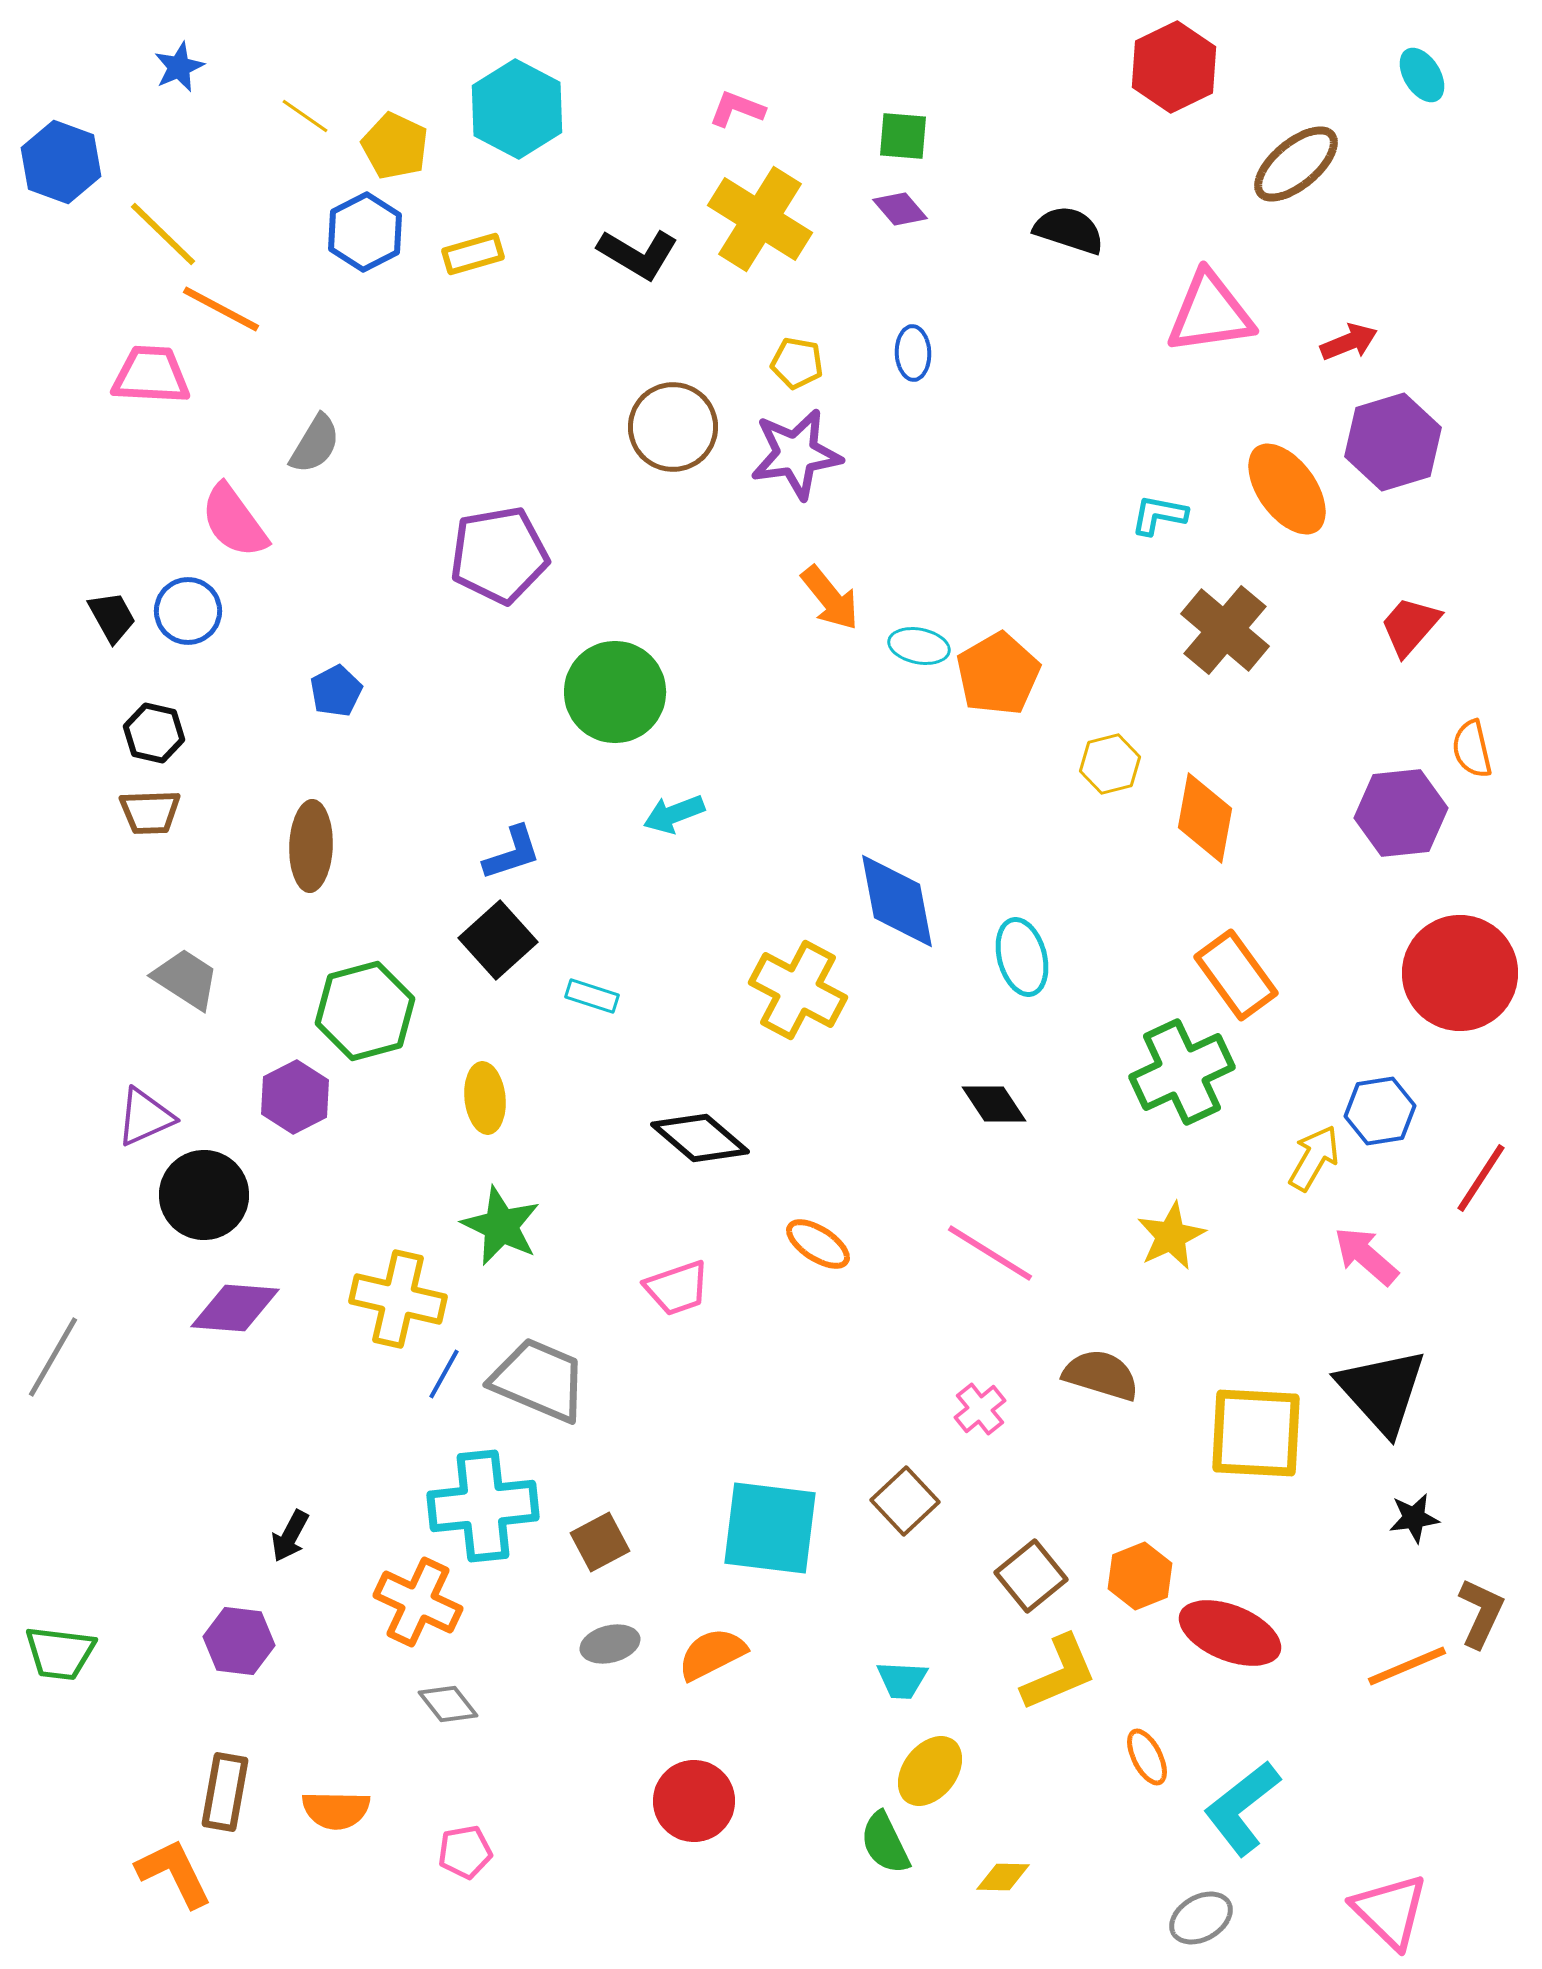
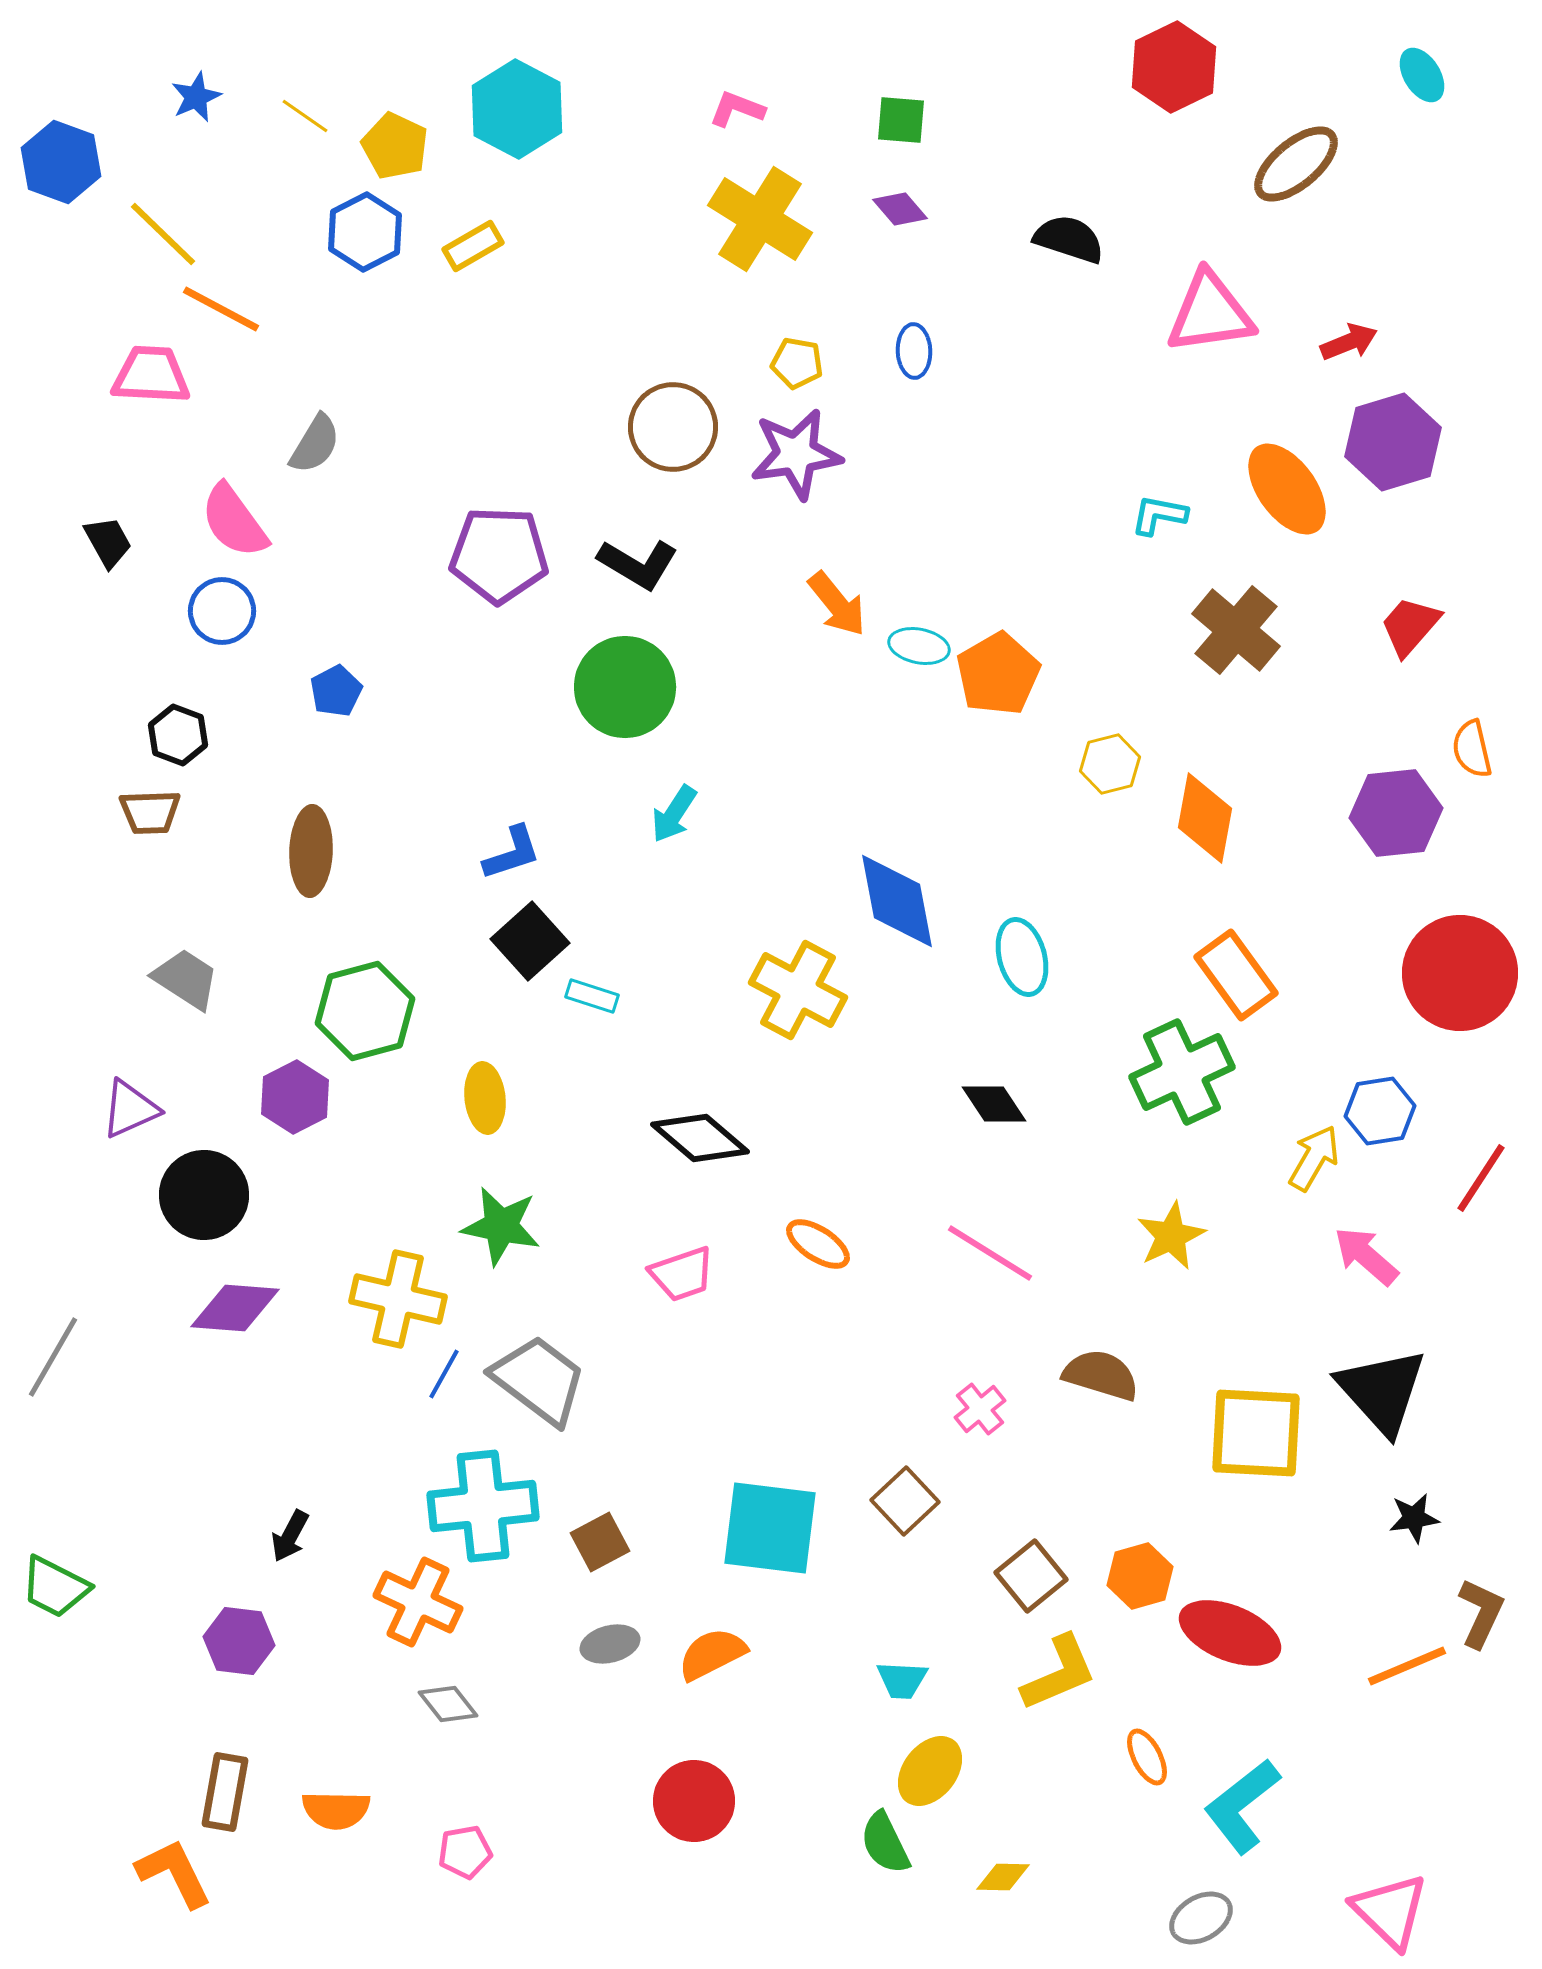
blue star at (179, 67): moved 17 px right, 30 px down
green square at (903, 136): moved 2 px left, 16 px up
black semicircle at (1069, 230): moved 9 px down
yellow rectangle at (473, 254): moved 8 px up; rotated 14 degrees counterclockwise
black L-shape at (638, 254): moved 310 px down
blue ellipse at (913, 353): moved 1 px right, 2 px up
purple pentagon at (499, 555): rotated 12 degrees clockwise
orange arrow at (830, 598): moved 7 px right, 6 px down
blue circle at (188, 611): moved 34 px right
black trapezoid at (112, 617): moved 4 px left, 75 px up
brown cross at (1225, 630): moved 11 px right
green circle at (615, 692): moved 10 px right, 5 px up
black hexagon at (154, 733): moved 24 px right, 2 px down; rotated 8 degrees clockwise
purple hexagon at (1401, 813): moved 5 px left
cyan arrow at (674, 814): rotated 36 degrees counterclockwise
brown ellipse at (311, 846): moved 5 px down
black square at (498, 940): moved 32 px right, 1 px down
purple triangle at (145, 1117): moved 15 px left, 8 px up
green star at (501, 1226): rotated 14 degrees counterclockwise
pink trapezoid at (677, 1288): moved 5 px right, 14 px up
gray trapezoid at (539, 1380): rotated 14 degrees clockwise
orange hexagon at (1140, 1576): rotated 6 degrees clockwise
green trapezoid at (60, 1653): moved 5 px left, 66 px up; rotated 20 degrees clockwise
cyan L-shape at (1242, 1808): moved 2 px up
